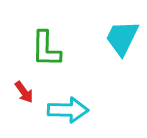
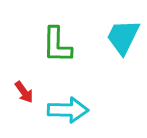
cyan trapezoid: moved 1 px right, 1 px up
green L-shape: moved 11 px right, 4 px up
